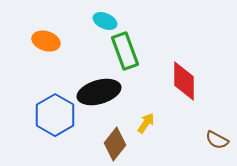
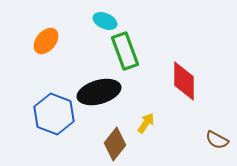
orange ellipse: rotated 68 degrees counterclockwise
blue hexagon: moved 1 px left, 1 px up; rotated 9 degrees counterclockwise
